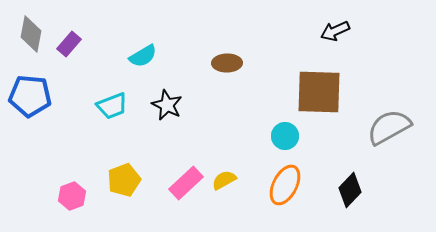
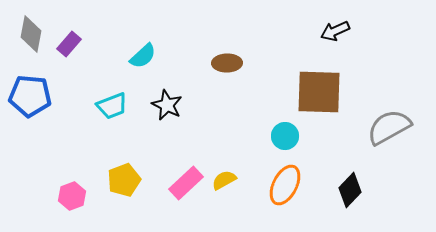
cyan semicircle: rotated 12 degrees counterclockwise
